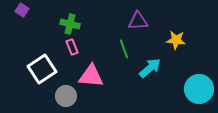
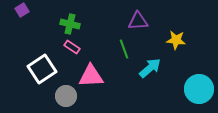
purple square: rotated 24 degrees clockwise
pink rectangle: rotated 35 degrees counterclockwise
pink triangle: rotated 8 degrees counterclockwise
